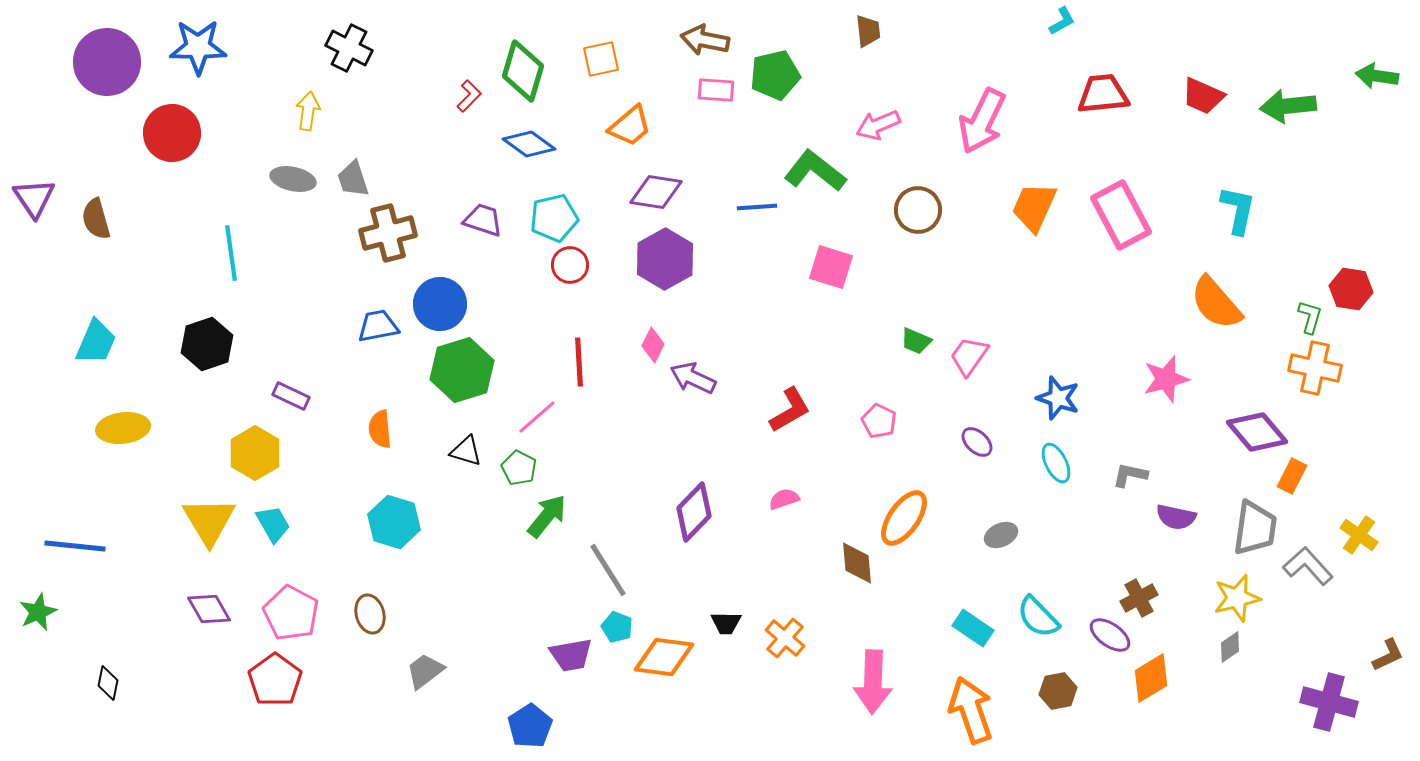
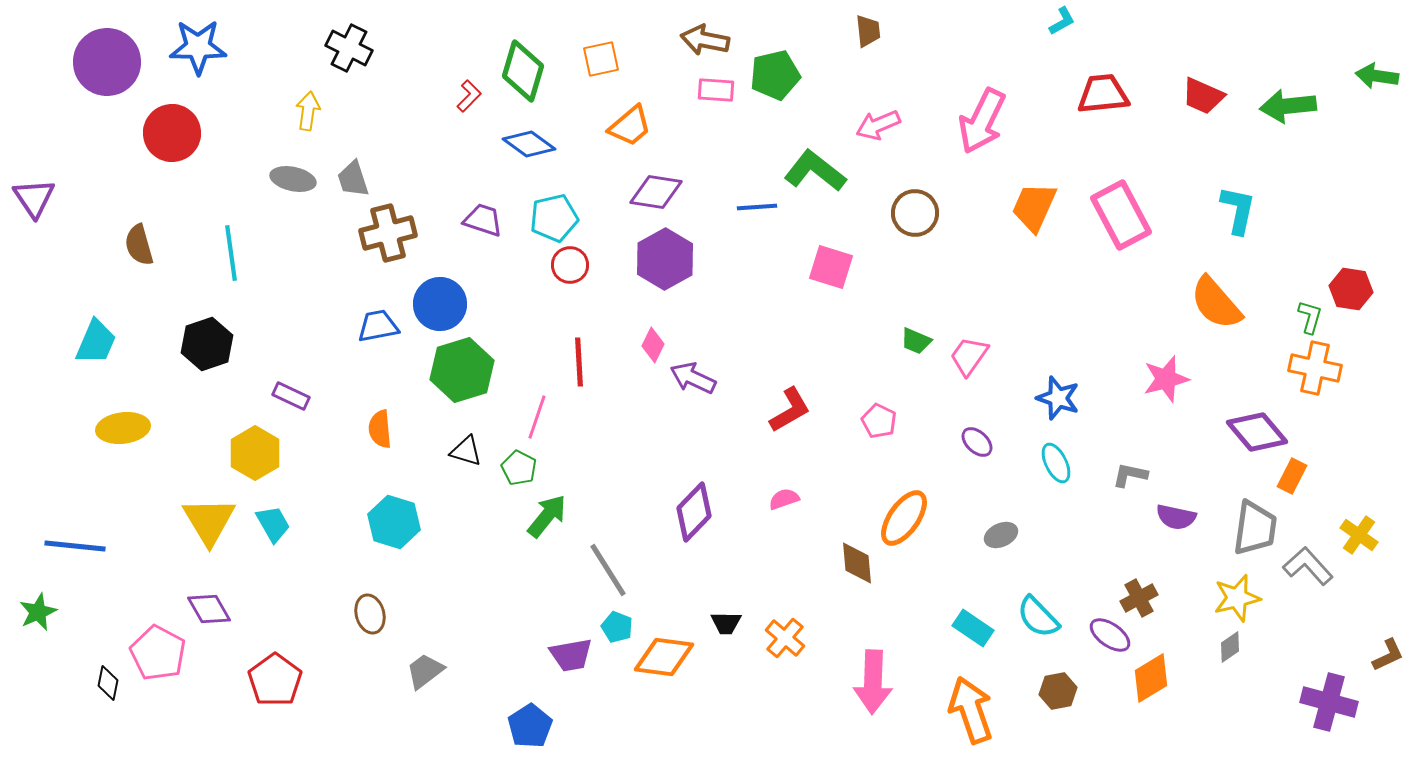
brown circle at (918, 210): moved 3 px left, 3 px down
brown semicircle at (96, 219): moved 43 px right, 26 px down
pink line at (537, 417): rotated 30 degrees counterclockwise
pink pentagon at (291, 613): moved 133 px left, 40 px down
